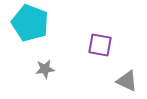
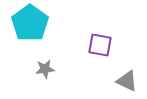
cyan pentagon: rotated 15 degrees clockwise
